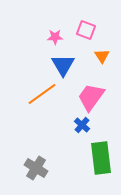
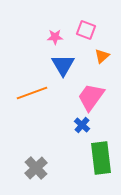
orange triangle: rotated 21 degrees clockwise
orange line: moved 10 px left, 1 px up; rotated 16 degrees clockwise
gray cross: rotated 15 degrees clockwise
